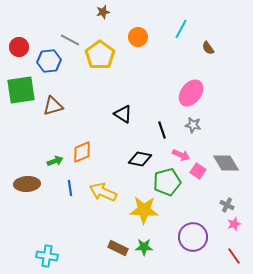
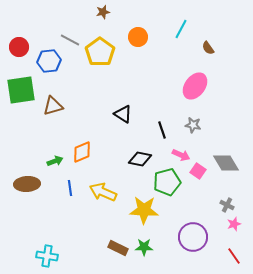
yellow pentagon: moved 3 px up
pink ellipse: moved 4 px right, 7 px up
